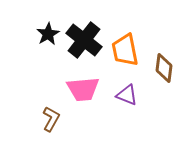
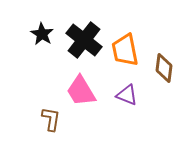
black star: moved 6 px left; rotated 10 degrees counterclockwise
pink trapezoid: moved 2 px left, 2 px down; rotated 64 degrees clockwise
brown L-shape: rotated 20 degrees counterclockwise
